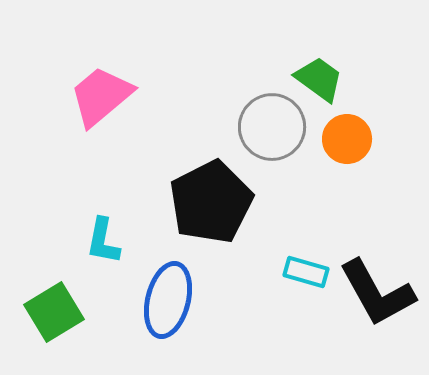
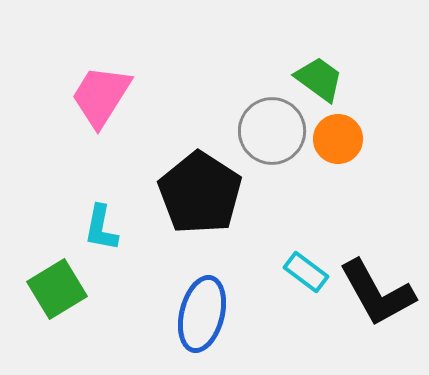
pink trapezoid: rotated 18 degrees counterclockwise
gray circle: moved 4 px down
orange circle: moved 9 px left
black pentagon: moved 11 px left, 9 px up; rotated 12 degrees counterclockwise
cyan L-shape: moved 2 px left, 13 px up
cyan rectangle: rotated 21 degrees clockwise
blue ellipse: moved 34 px right, 14 px down
green square: moved 3 px right, 23 px up
